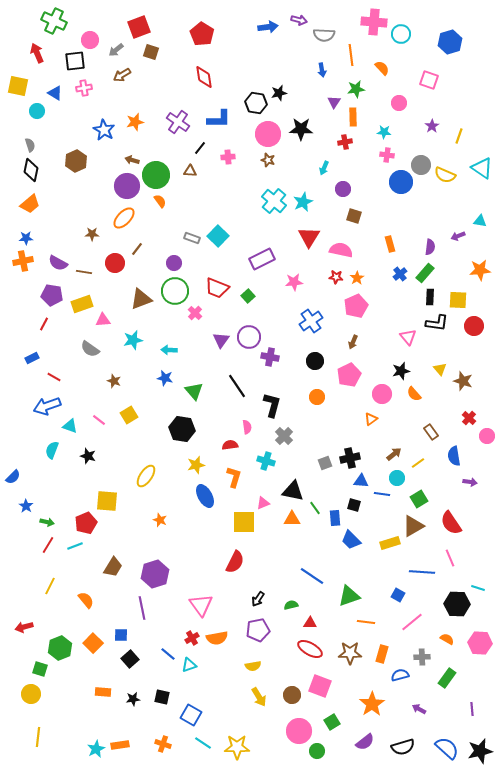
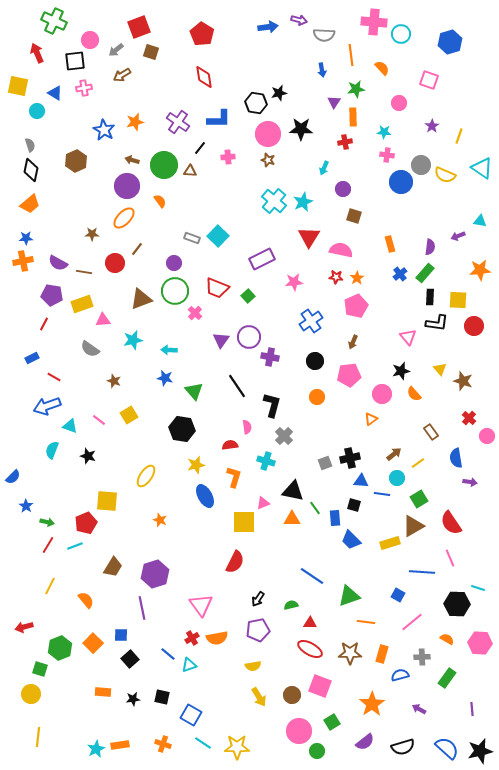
green circle at (156, 175): moved 8 px right, 10 px up
pink pentagon at (349, 375): rotated 20 degrees clockwise
blue semicircle at (454, 456): moved 2 px right, 2 px down
